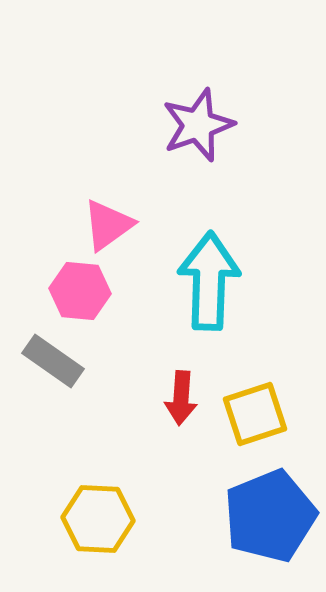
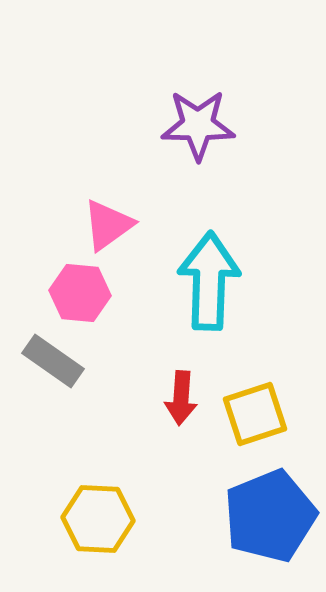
purple star: rotated 20 degrees clockwise
pink hexagon: moved 2 px down
